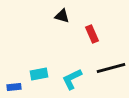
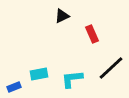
black triangle: rotated 42 degrees counterclockwise
black line: rotated 28 degrees counterclockwise
cyan L-shape: rotated 20 degrees clockwise
blue rectangle: rotated 16 degrees counterclockwise
